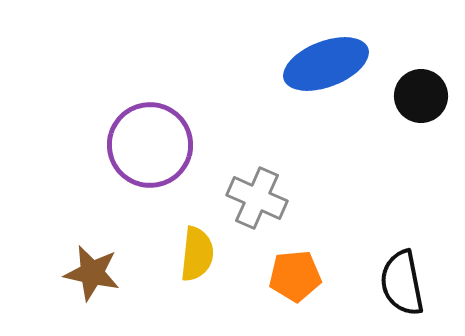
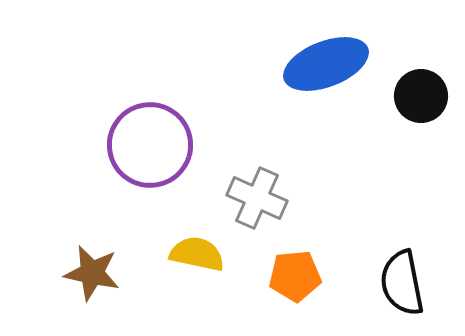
yellow semicircle: rotated 84 degrees counterclockwise
